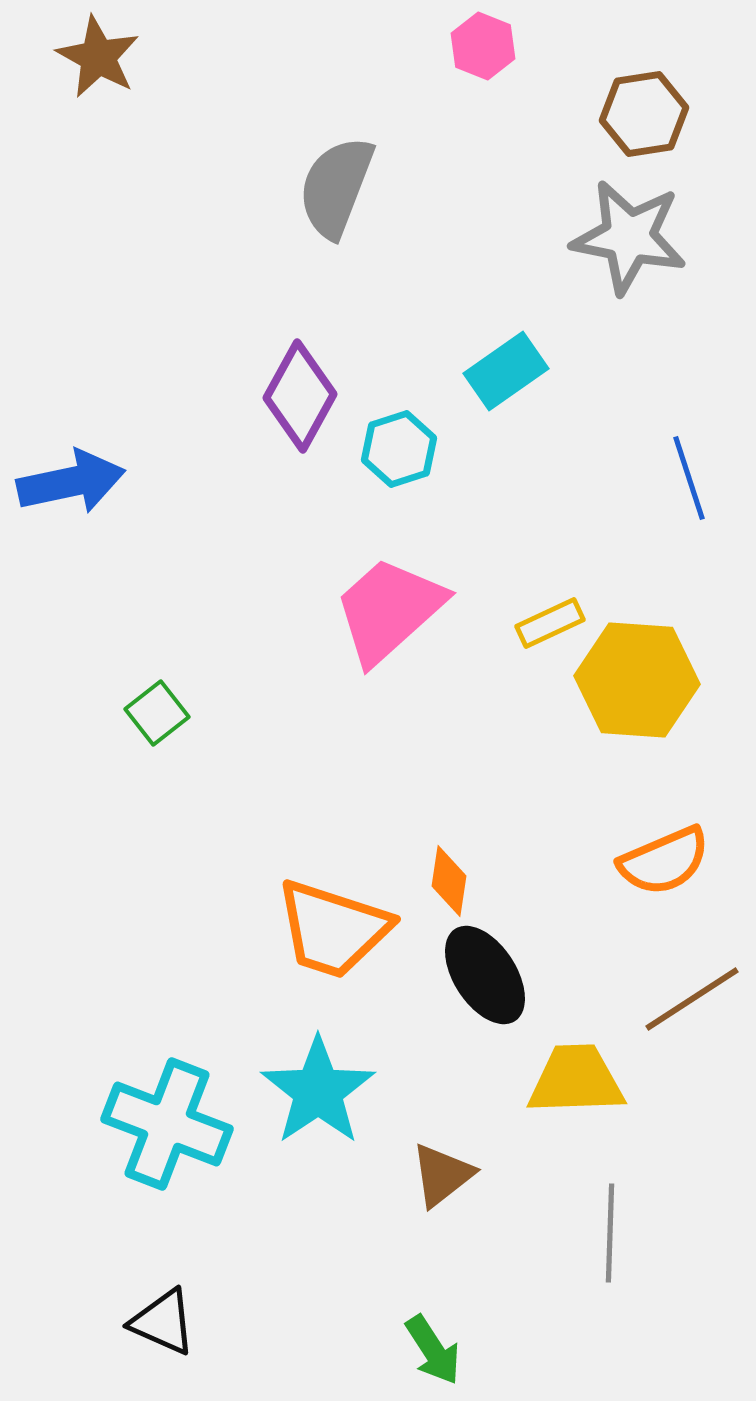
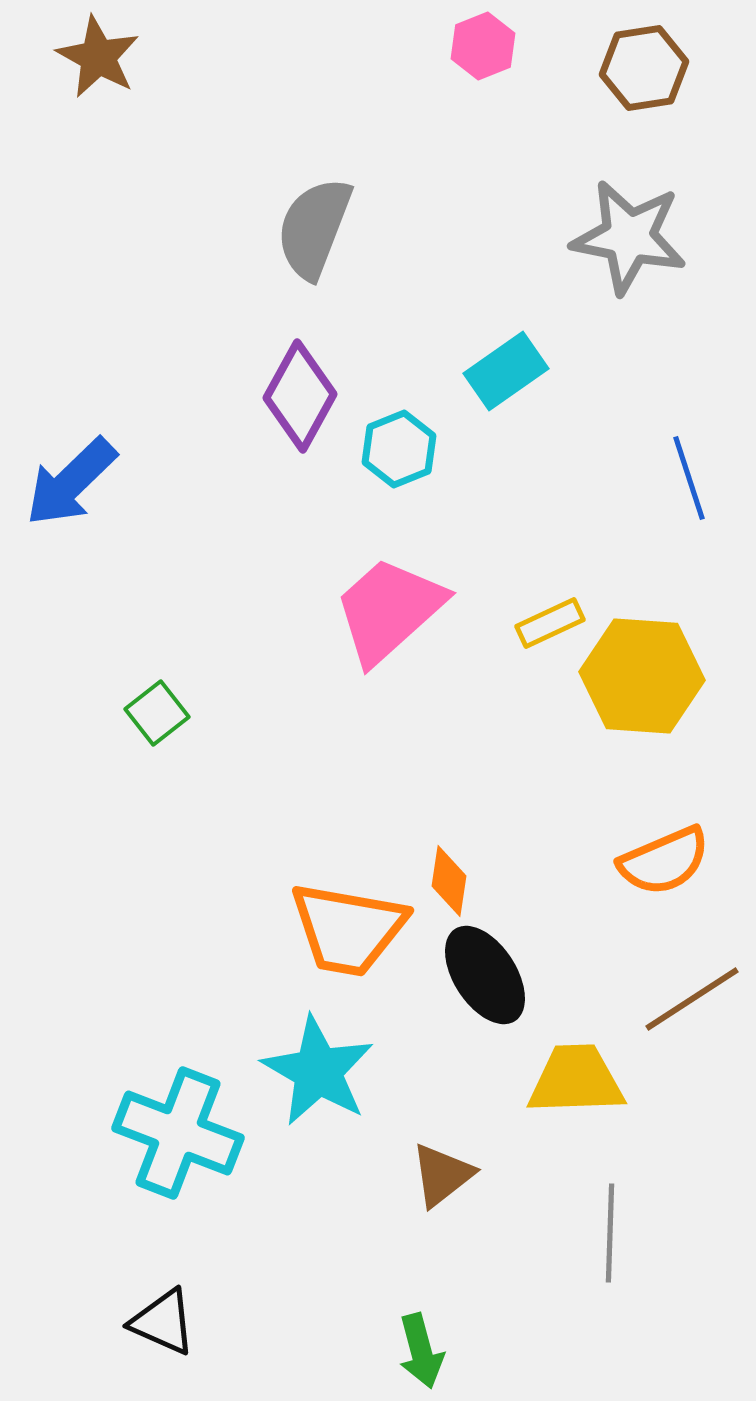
pink hexagon: rotated 16 degrees clockwise
brown hexagon: moved 46 px up
gray semicircle: moved 22 px left, 41 px down
cyan hexagon: rotated 4 degrees counterclockwise
blue arrow: rotated 148 degrees clockwise
yellow hexagon: moved 5 px right, 4 px up
orange trapezoid: moved 15 px right; rotated 8 degrees counterclockwise
cyan star: moved 20 px up; rotated 8 degrees counterclockwise
cyan cross: moved 11 px right, 9 px down
green arrow: moved 12 px left, 1 px down; rotated 18 degrees clockwise
